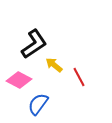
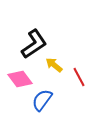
pink diamond: moved 1 px right, 1 px up; rotated 25 degrees clockwise
blue semicircle: moved 4 px right, 4 px up
